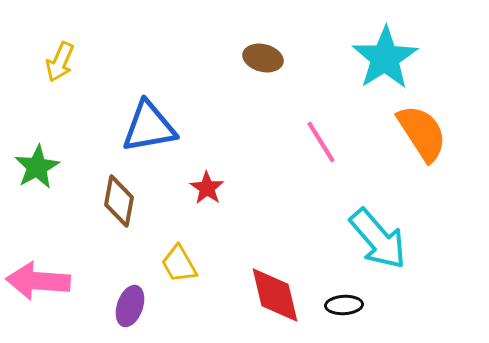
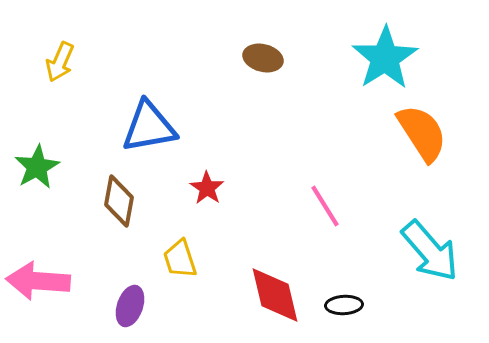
pink line: moved 4 px right, 64 px down
cyan arrow: moved 52 px right, 12 px down
yellow trapezoid: moved 1 px right, 5 px up; rotated 12 degrees clockwise
